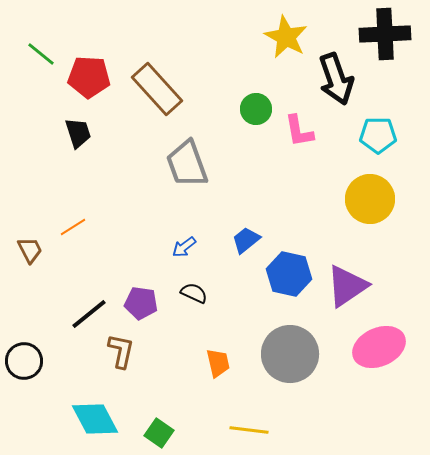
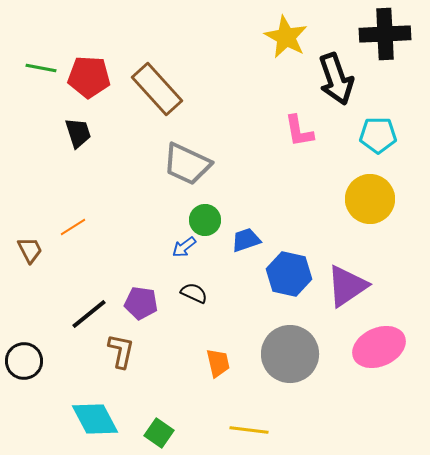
green line: moved 14 px down; rotated 28 degrees counterclockwise
green circle: moved 51 px left, 111 px down
gray trapezoid: rotated 45 degrees counterclockwise
blue trapezoid: rotated 20 degrees clockwise
